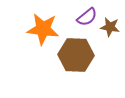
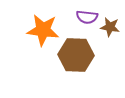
purple semicircle: rotated 45 degrees clockwise
orange star: moved 1 px down
